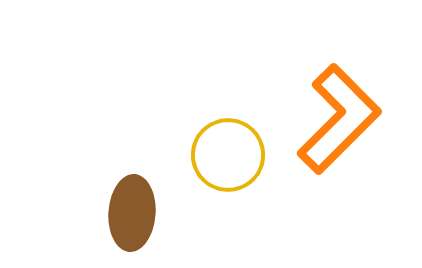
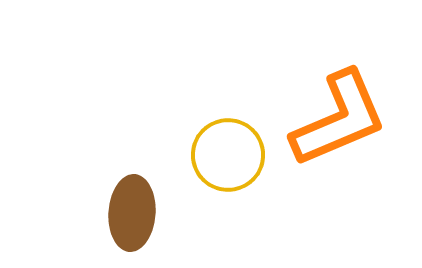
orange L-shape: rotated 22 degrees clockwise
